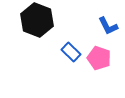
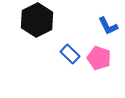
black hexagon: rotated 12 degrees clockwise
blue rectangle: moved 1 px left, 2 px down
